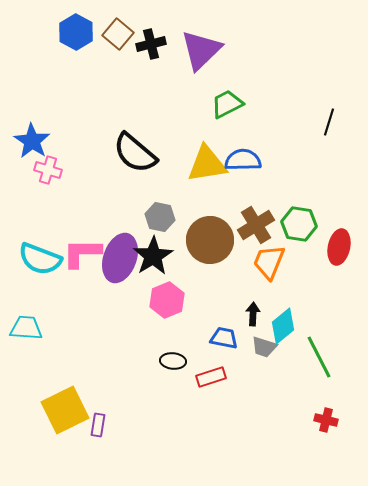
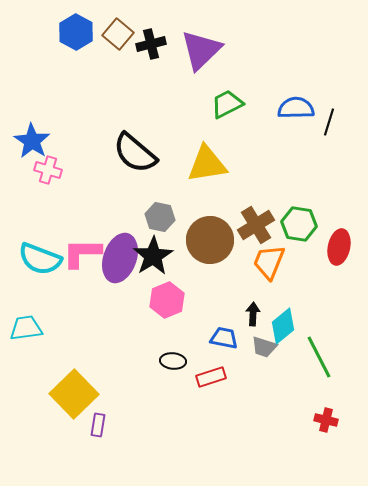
blue semicircle: moved 53 px right, 52 px up
cyan trapezoid: rotated 12 degrees counterclockwise
yellow square: moved 9 px right, 16 px up; rotated 18 degrees counterclockwise
